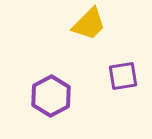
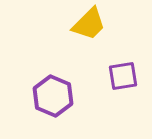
purple hexagon: moved 2 px right; rotated 9 degrees counterclockwise
